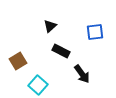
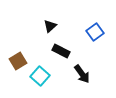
blue square: rotated 30 degrees counterclockwise
cyan square: moved 2 px right, 9 px up
